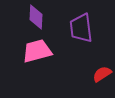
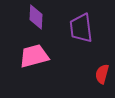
pink trapezoid: moved 3 px left, 5 px down
red semicircle: rotated 42 degrees counterclockwise
